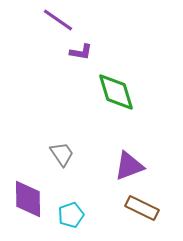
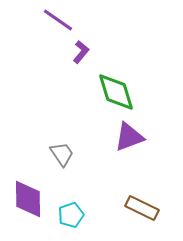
purple L-shape: rotated 60 degrees counterclockwise
purple triangle: moved 29 px up
